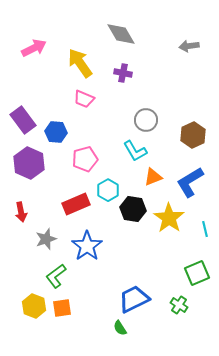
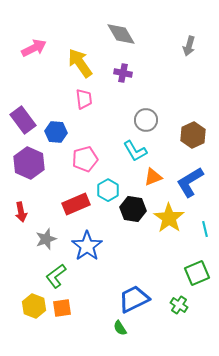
gray arrow: rotated 66 degrees counterclockwise
pink trapezoid: rotated 120 degrees counterclockwise
